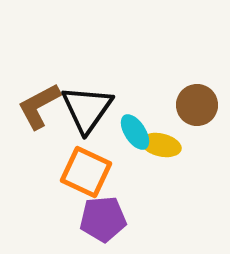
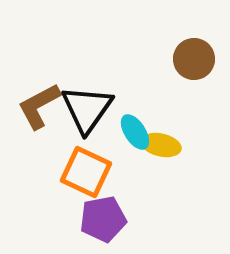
brown circle: moved 3 px left, 46 px up
purple pentagon: rotated 6 degrees counterclockwise
